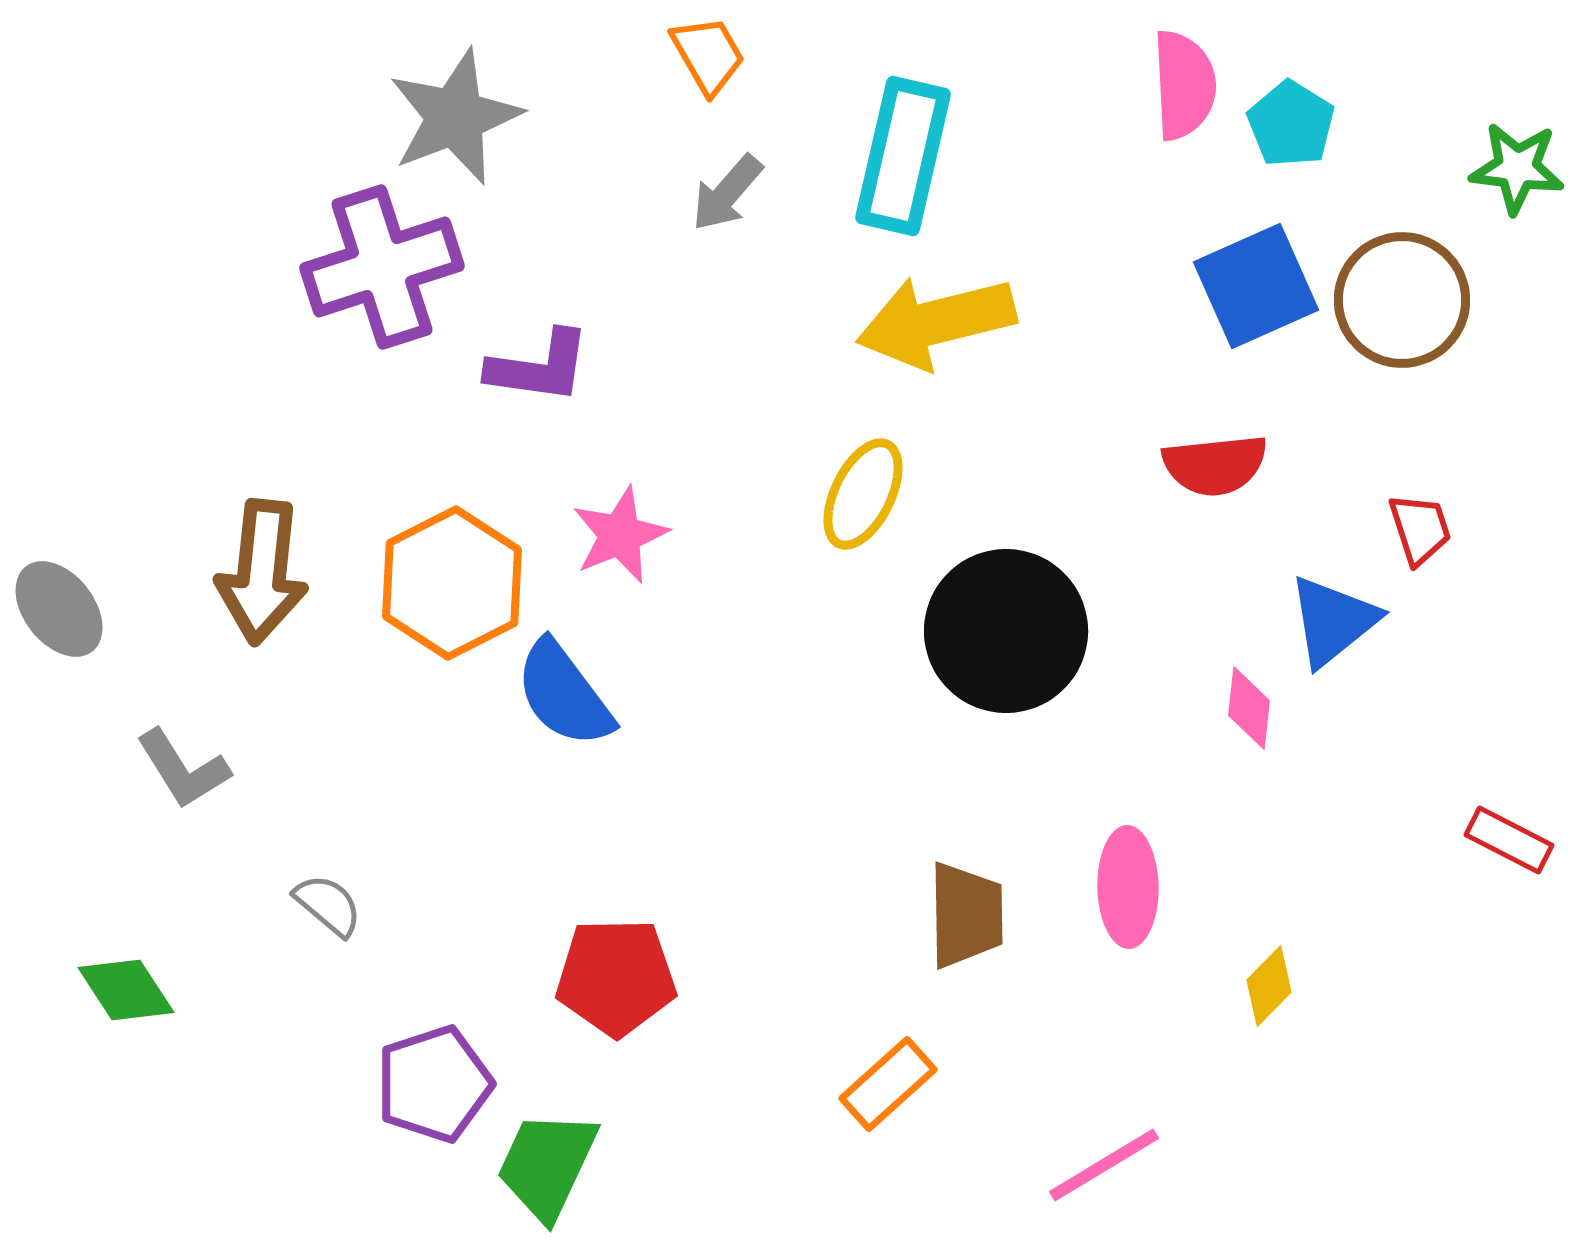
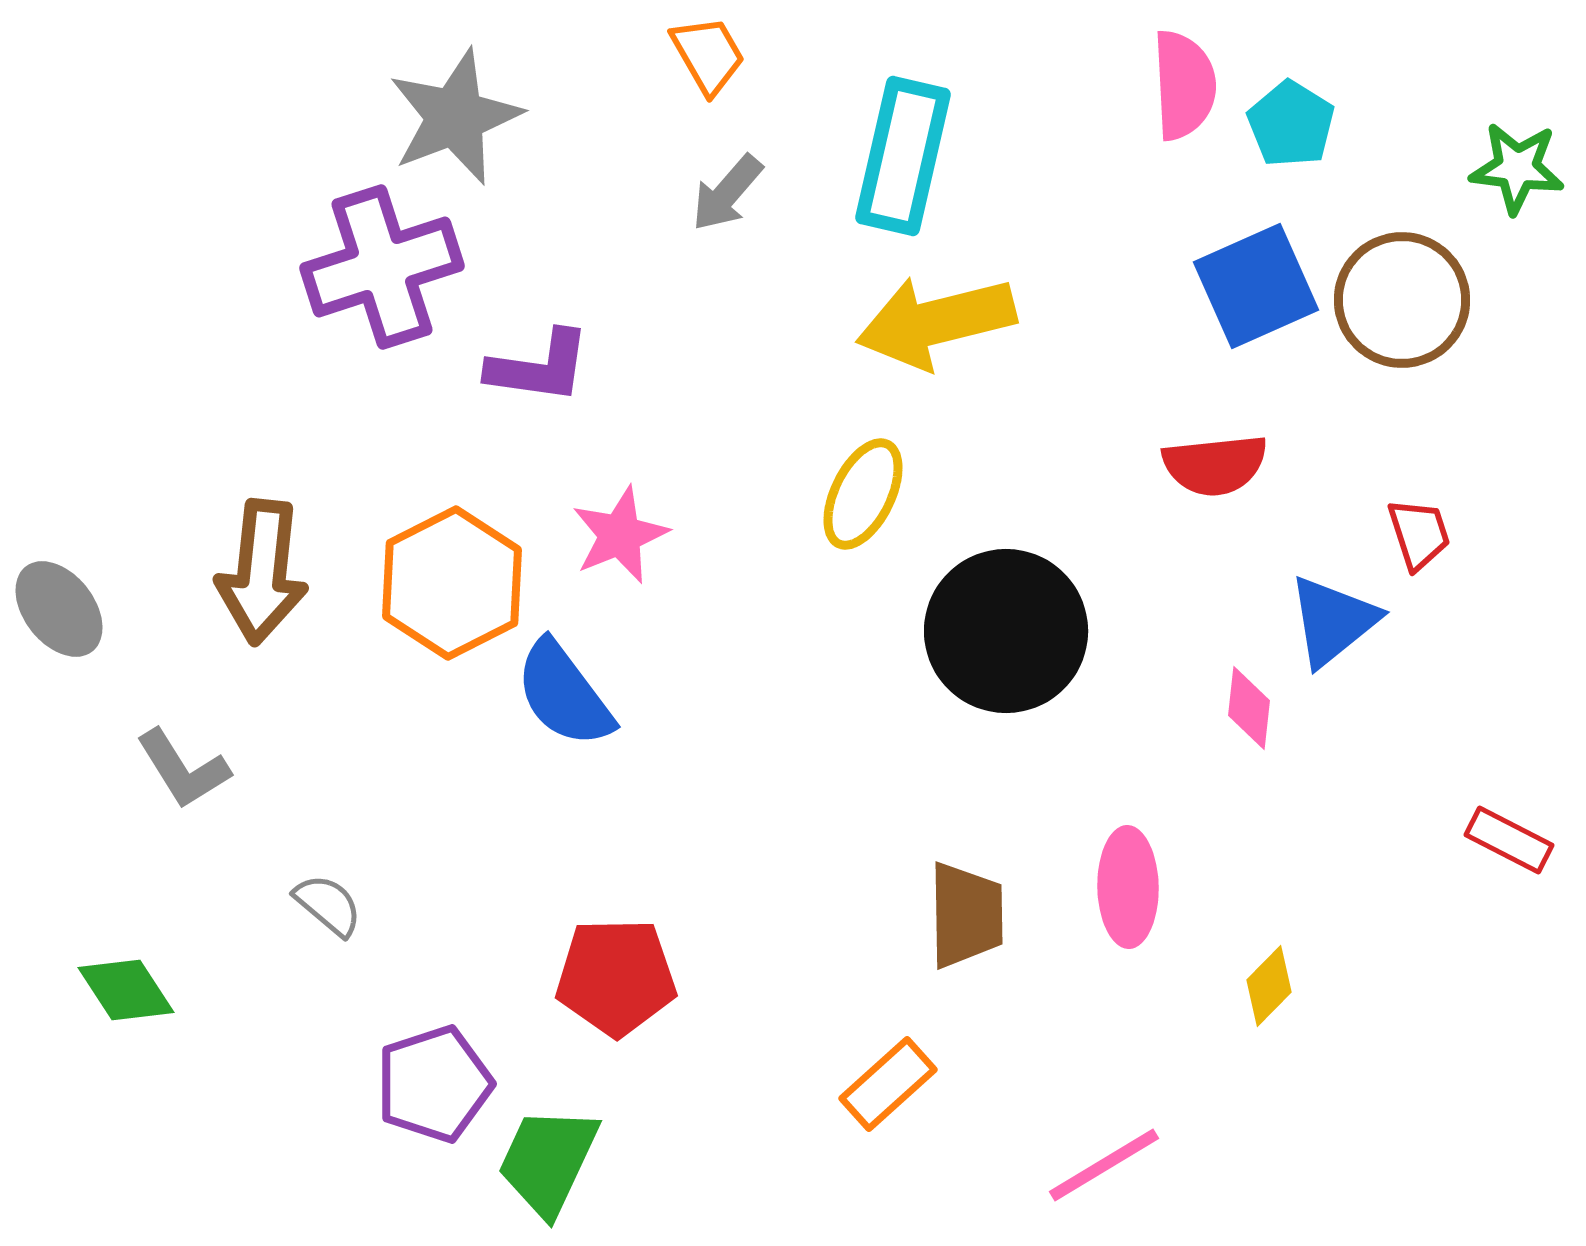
red trapezoid: moved 1 px left, 5 px down
green trapezoid: moved 1 px right, 4 px up
